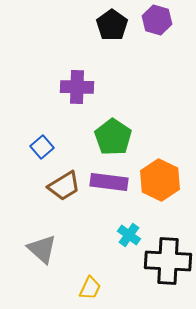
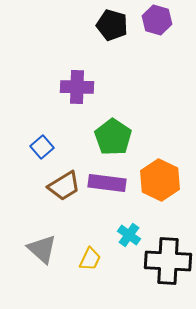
black pentagon: rotated 20 degrees counterclockwise
purple rectangle: moved 2 px left, 1 px down
yellow trapezoid: moved 29 px up
